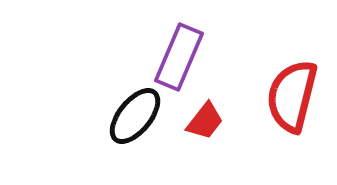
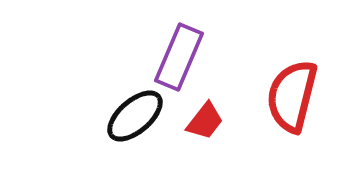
black ellipse: rotated 10 degrees clockwise
